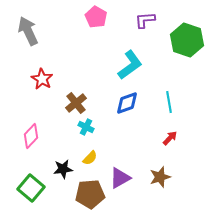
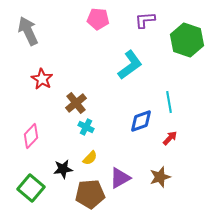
pink pentagon: moved 2 px right, 2 px down; rotated 25 degrees counterclockwise
blue diamond: moved 14 px right, 18 px down
